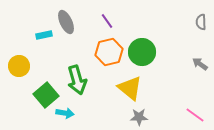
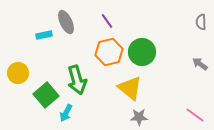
yellow circle: moved 1 px left, 7 px down
cyan arrow: moved 1 px right; rotated 108 degrees clockwise
